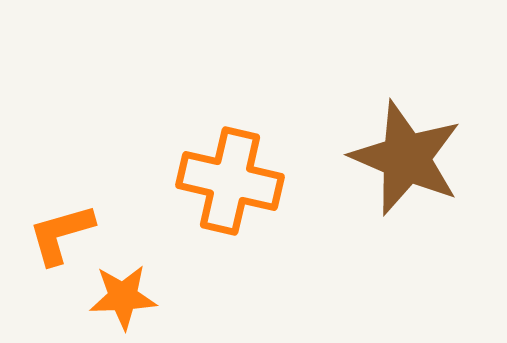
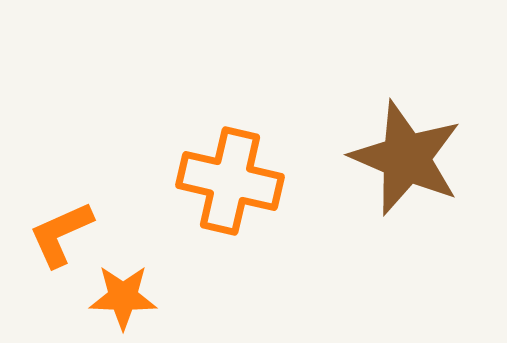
orange L-shape: rotated 8 degrees counterclockwise
orange star: rotated 4 degrees clockwise
